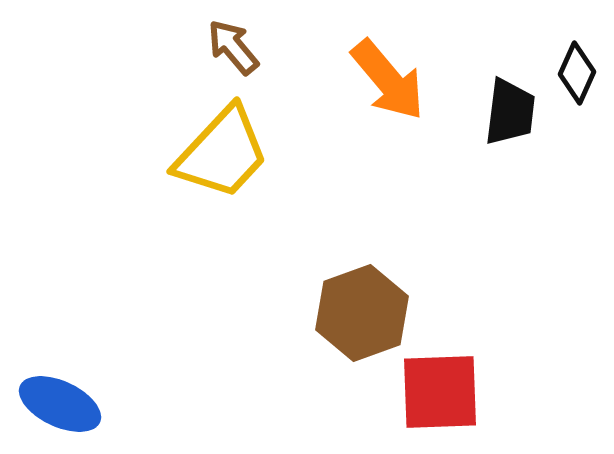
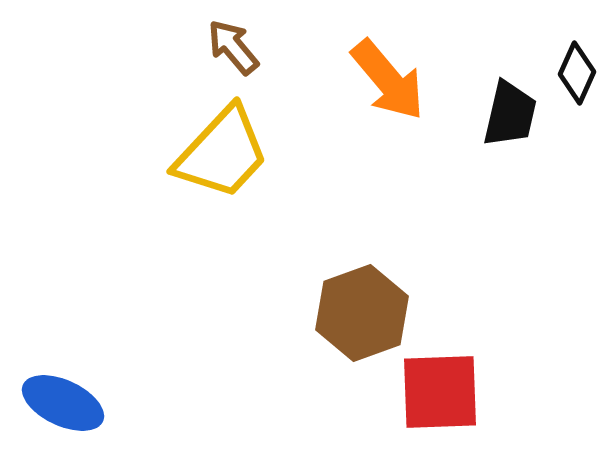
black trapezoid: moved 2 px down; rotated 6 degrees clockwise
blue ellipse: moved 3 px right, 1 px up
